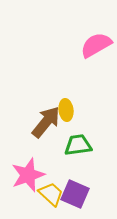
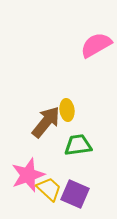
yellow ellipse: moved 1 px right
yellow trapezoid: moved 2 px left, 5 px up
